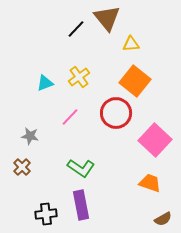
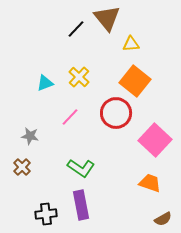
yellow cross: rotated 10 degrees counterclockwise
